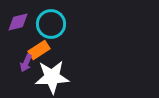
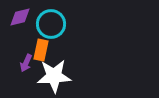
purple diamond: moved 2 px right, 5 px up
orange rectangle: moved 2 px right; rotated 45 degrees counterclockwise
white star: moved 2 px right, 1 px up
